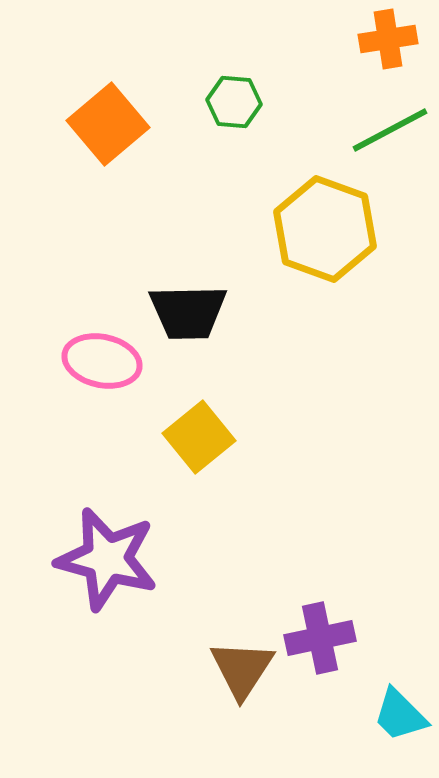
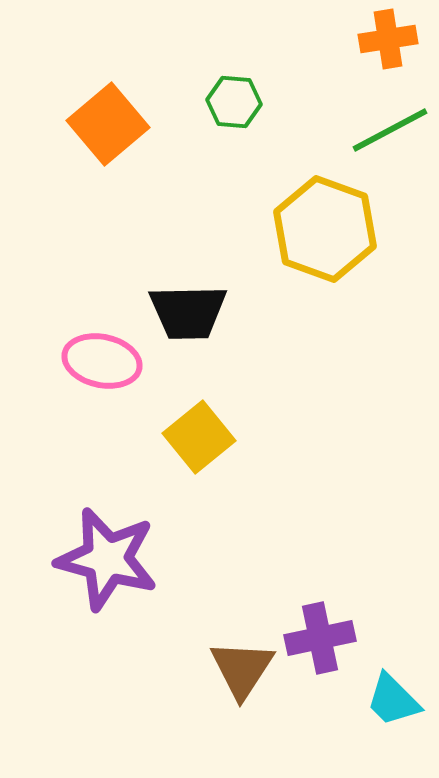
cyan trapezoid: moved 7 px left, 15 px up
